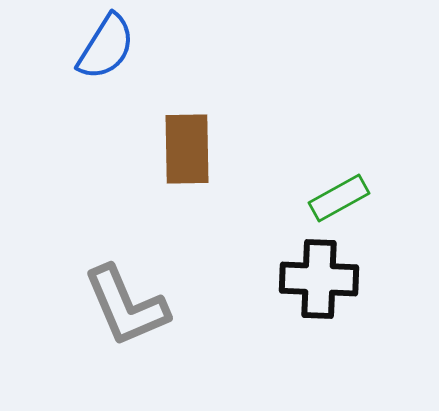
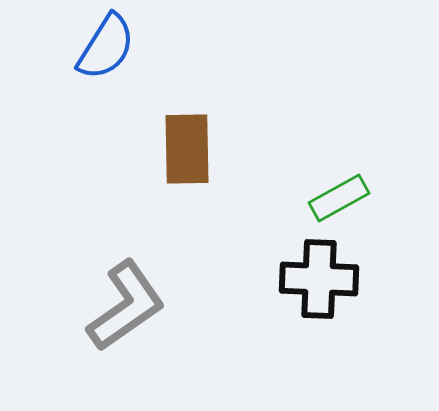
gray L-shape: rotated 102 degrees counterclockwise
